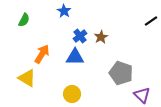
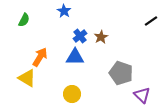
orange arrow: moved 2 px left, 3 px down
